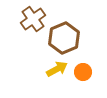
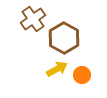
brown hexagon: rotated 8 degrees counterclockwise
orange circle: moved 1 px left, 3 px down
